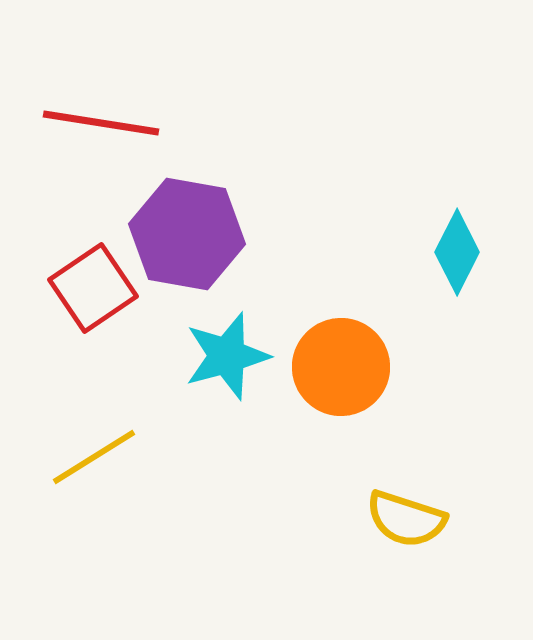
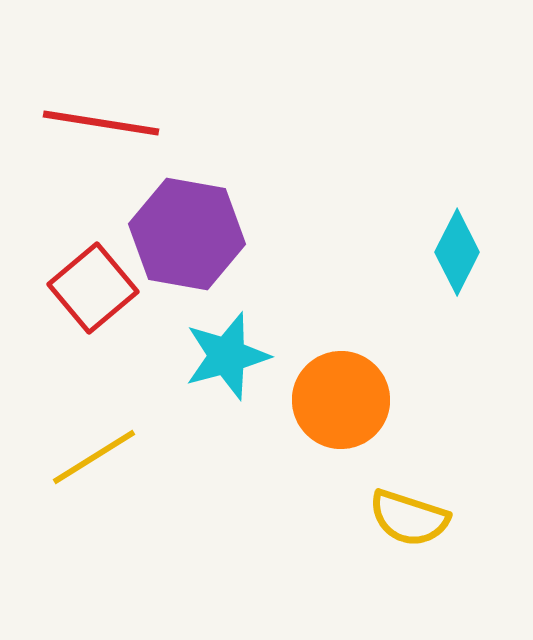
red square: rotated 6 degrees counterclockwise
orange circle: moved 33 px down
yellow semicircle: moved 3 px right, 1 px up
